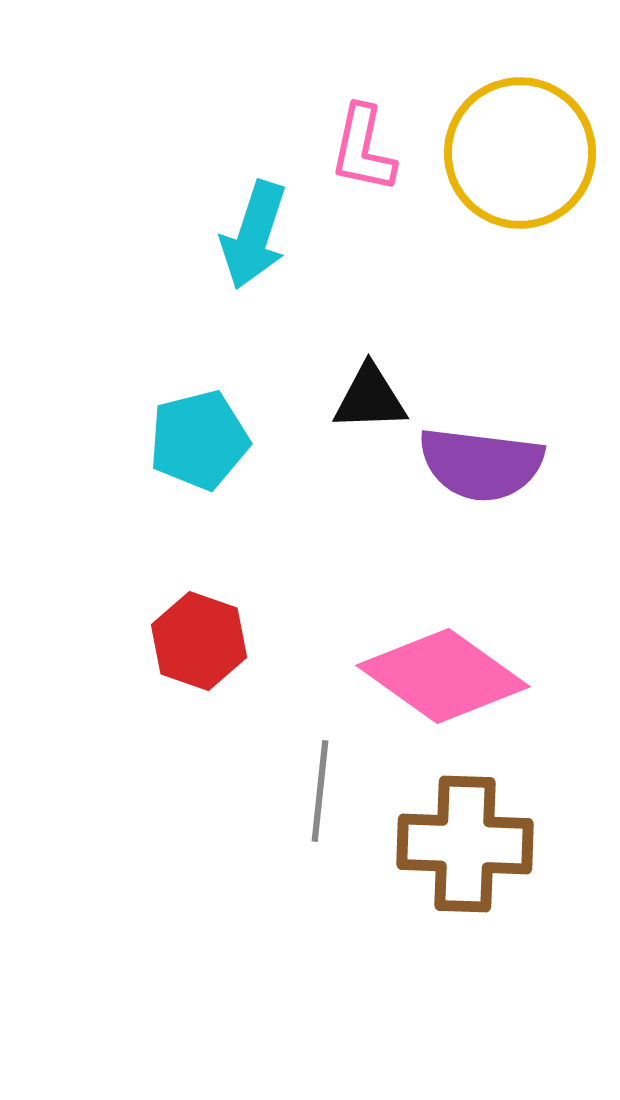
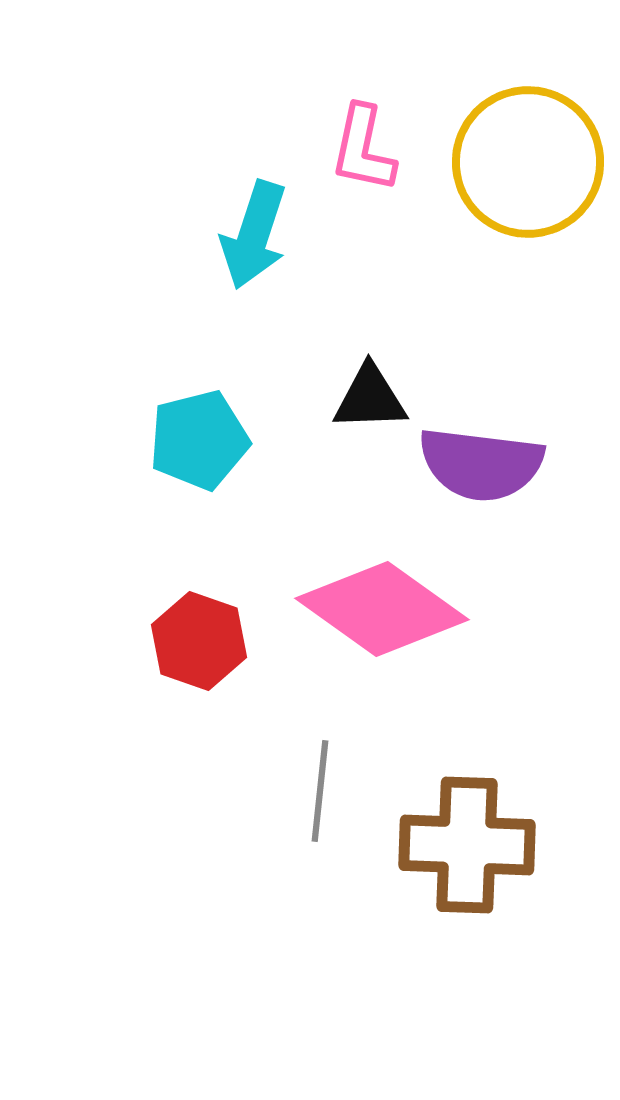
yellow circle: moved 8 px right, 9 px down
pink diamond: moved 61 px left, 67 px up
brown cross: moved 2 px right, 1 px down
